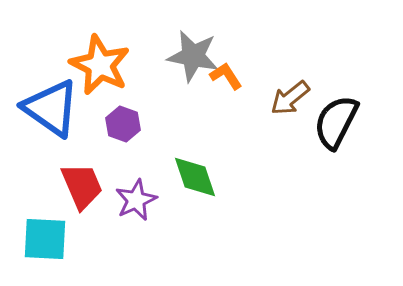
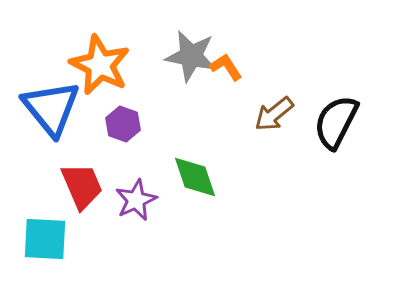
gray star: moved 2 px left
orange L-shape: moved 9 px up
brown arrow: moved 16 px left, 16 px down
blue triangle: rotated 16 degrees clockwise
